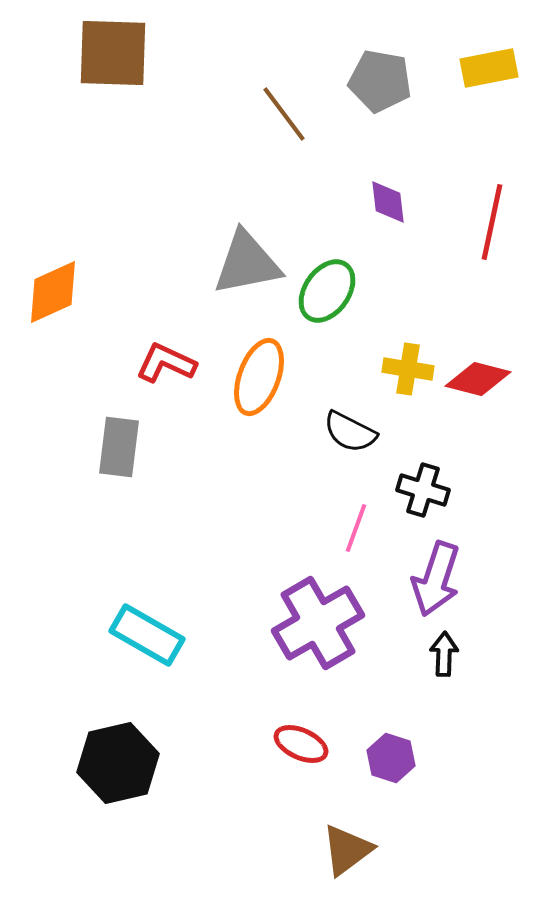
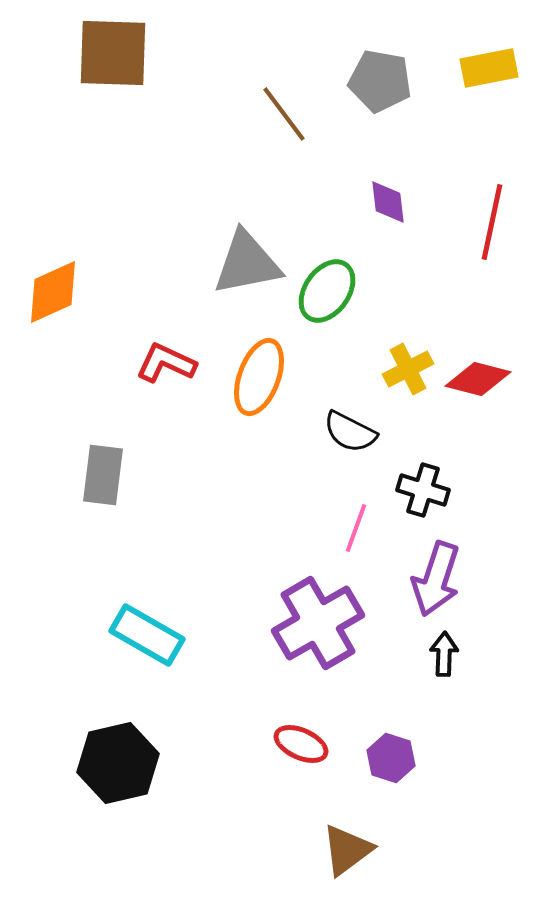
yellow cross: rotated 36 degrees counterclockwise
gray rectangle: moved 16 px left, 28 px down
